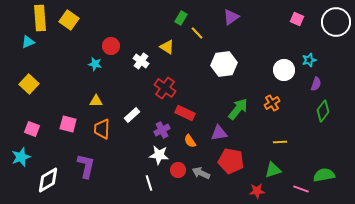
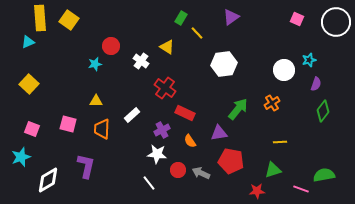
cyan star at (95, 64): rotated 24 degrees counterclockwise
white star at (159, 155): moved 2 px left, 1 px up
white line at (149, 183): rotated 21 degrees counterclockwise
